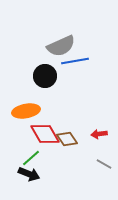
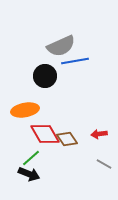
orange ellipse: moved 1 px left, 1 px up
